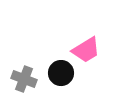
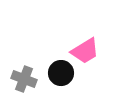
pink trapezoid: moved 1 px left, 1 px down
